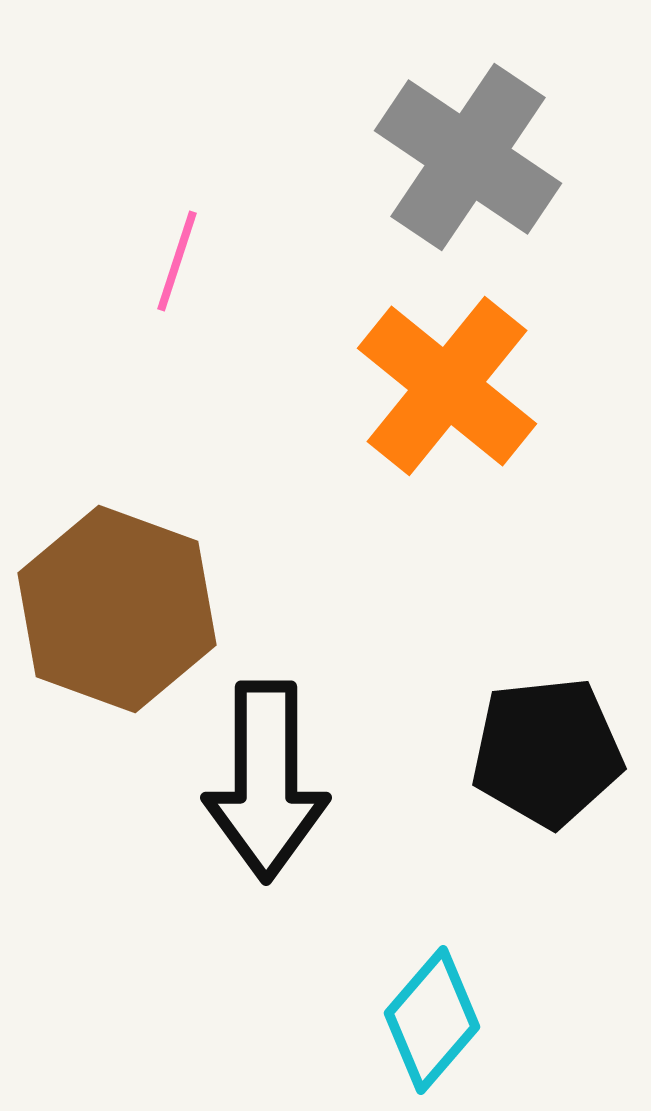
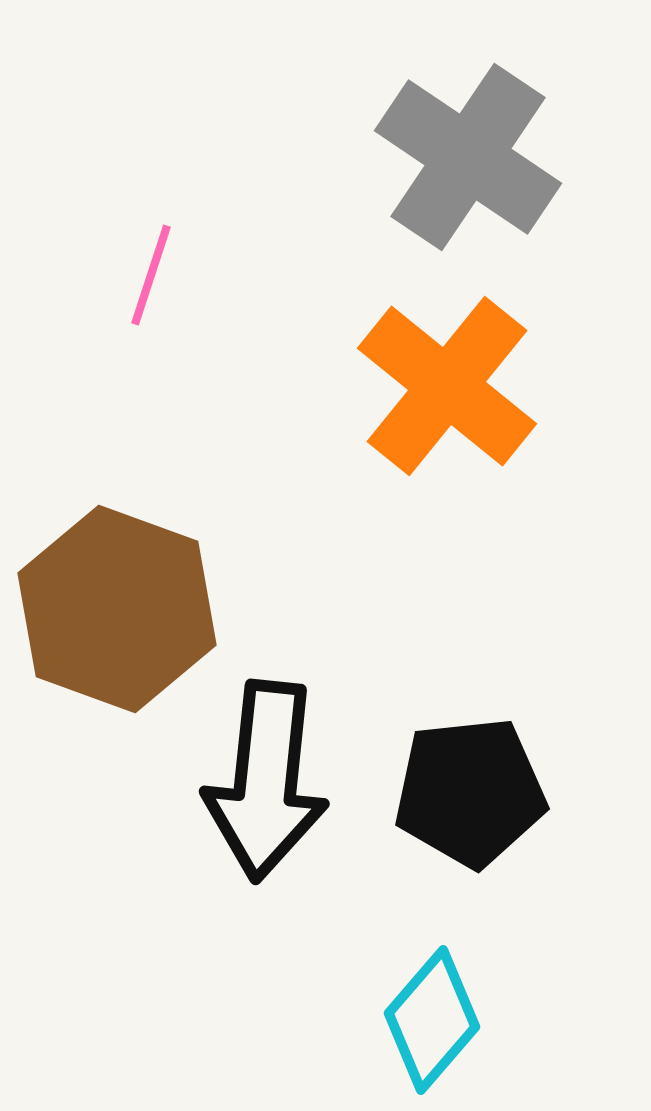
pink line: moved 26 px left, 14 px down
black pentagon: moved 77 px left, 40 px down
black arrow: rotated 6 degrees clockwise
